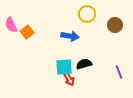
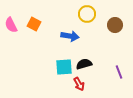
orange square: moved 7 px right, 8 px up; rotated 24 degrees counterclockwise
red arrow: moved 10 px right, 5 px down
